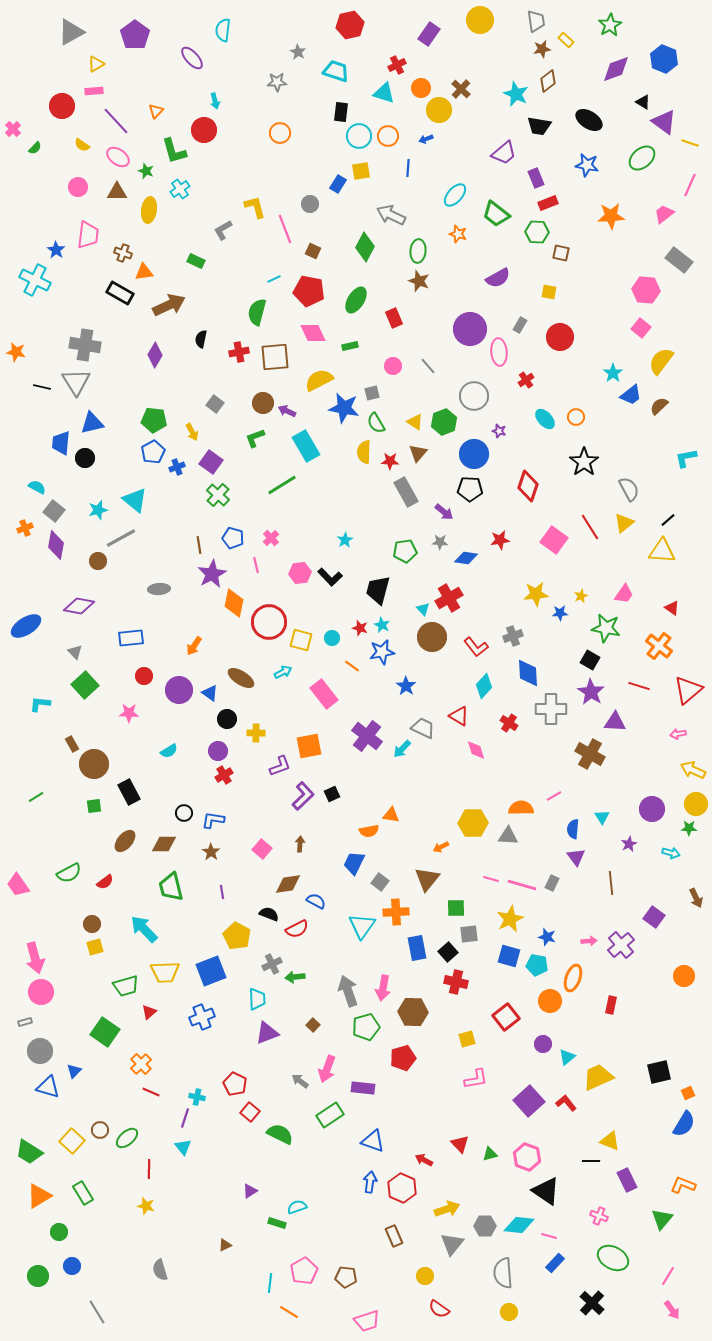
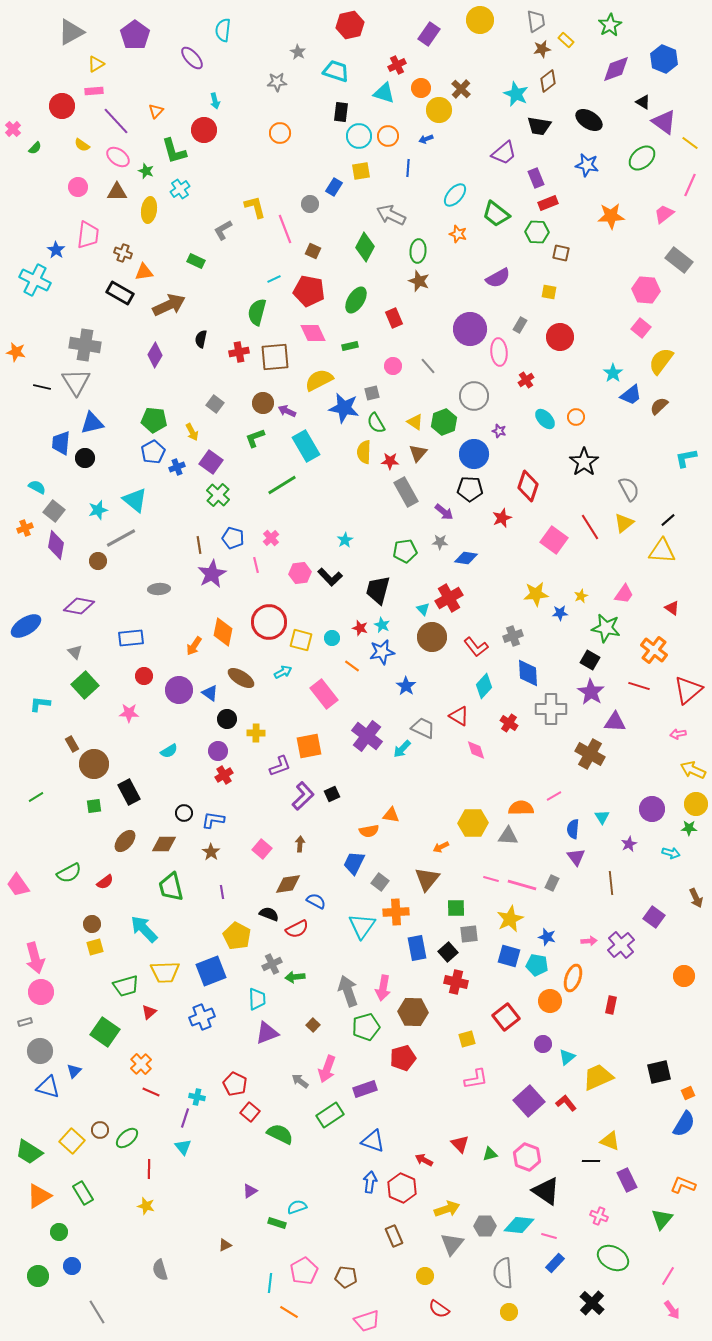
yellow line at (690, 143): rotated 18 degrees clockwise
blue rectangle at (338, 184): moved 4 px left, 3 px down
red star at (500, 540): moved 2 px right, 22 px up; rotated 12 degrees counterclockwise
orange diamond at (234, 603): moved 11 px left, 29 px down
orange cross at (659, 646): moved 5 px left, 4 px down
purple rectangle at (363, 1088): moved 2 px right, 1 px down; rotated 25 degrees counterclockwise
